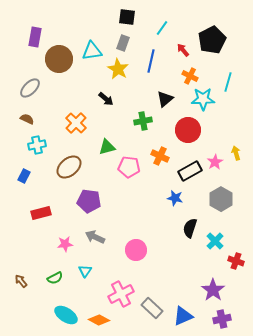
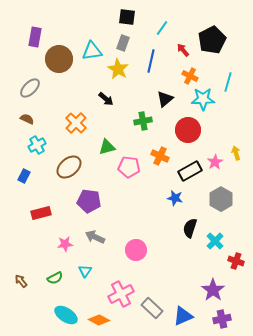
cyan cross at (37, 145): rotated 18 degrees counterclockwise
